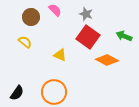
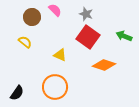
brown circle: moved 1 px right
orange diamond: moved 3 px left, 5 px down; rotated 10 degrees counterclockwise
orange circle: moved 1 px right, 5 px up
